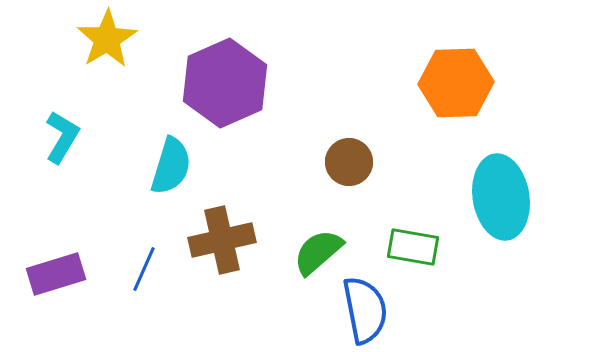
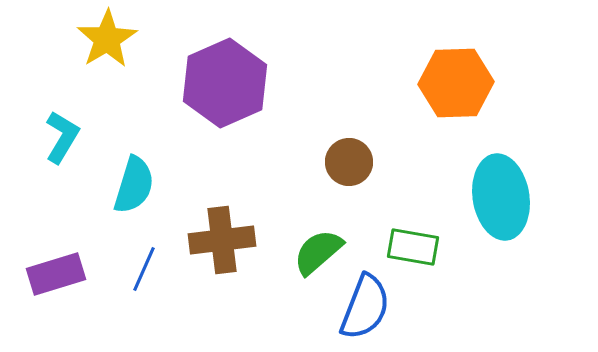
cyan semicircle: moved 37 px left, 19 px down
brown cross: rotated 6 degrees clockwise
blue semicircle: moved 3 px up; rotated 32 degrees clockwise
